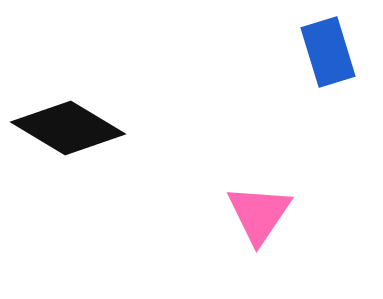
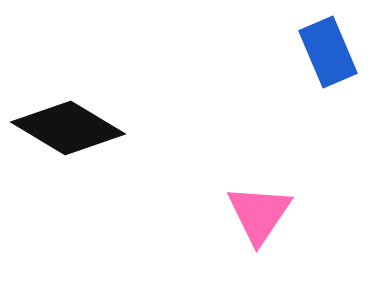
blue rectangle: rotated 6 degrees counterclockwise
